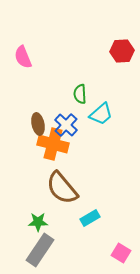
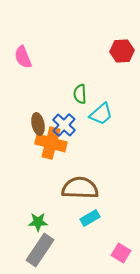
blue cross: moved 2 px left
orange cross: moved 2 px left, 1 px up
brown semicircle: moved 18 px right; rotated 132 degrees clockwise
